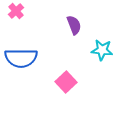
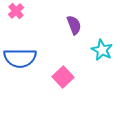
cyan star: rotated 20 degrees clockwise
blue semicircle: moved 1 px left
pink square: moved 3 px left, 5 px up
